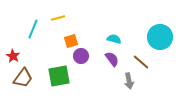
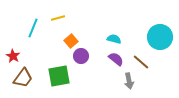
cyan line: moved 1 px up
orange square: rotated 24 degrees counterclockwise
purple semicircle: moved 4 px right; rotated 14 degrees counterclockwise
